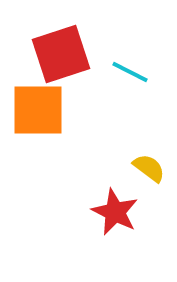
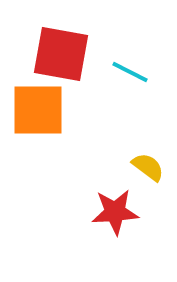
red square: rotated 28 degrees clockwise
yellow semicircle: moved 1 px left, 1 px up
red star: rotated 30 degrees counterclockwise
